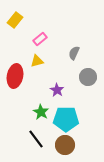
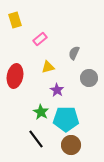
yellow rectangle: rotated 56 degrees counterclockwise
yellow triangle: moved 11 px right, 6 px down
gray circle: moved 1 px right, 1 px down
brown circle: moved 6 px right
